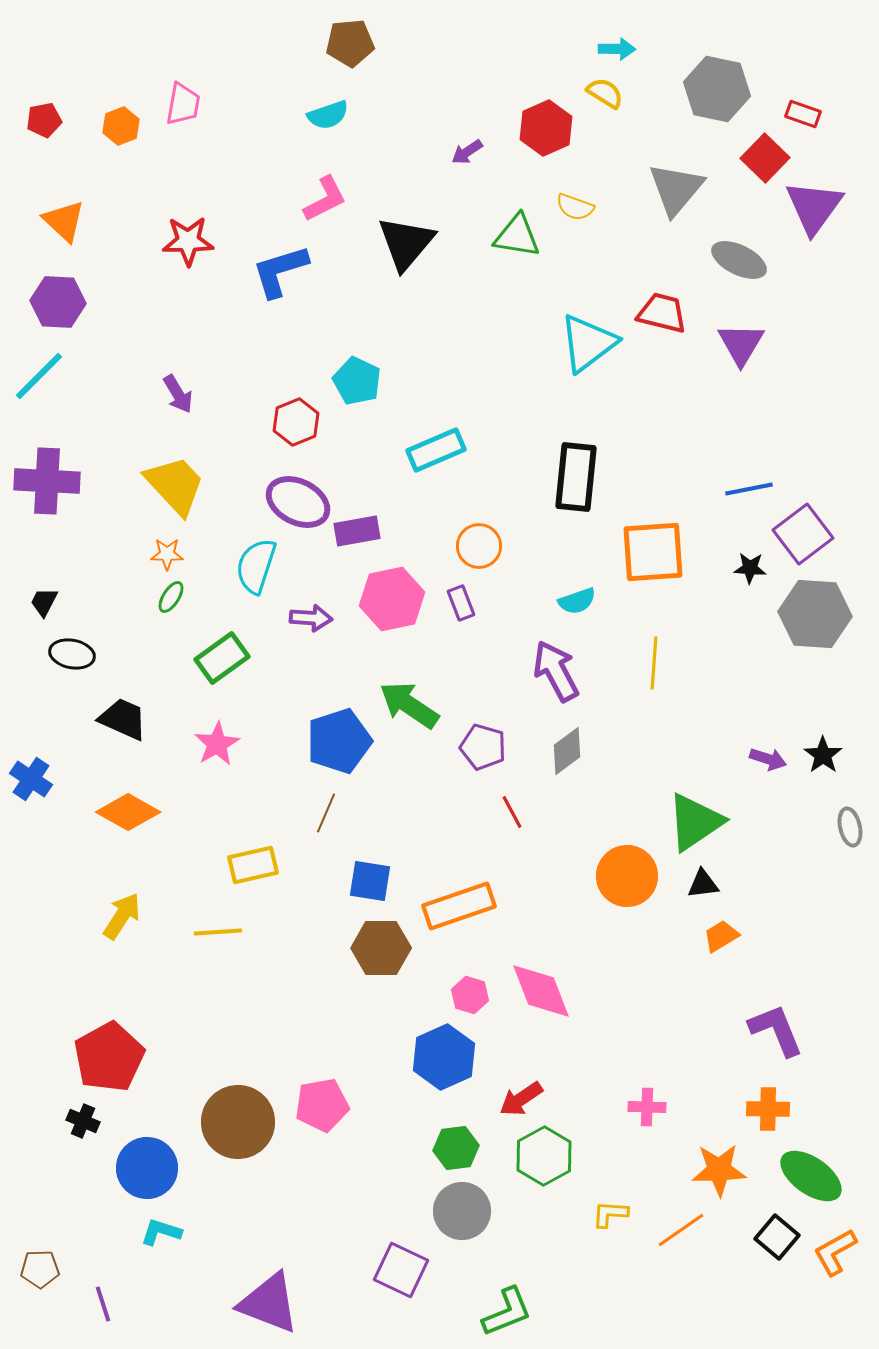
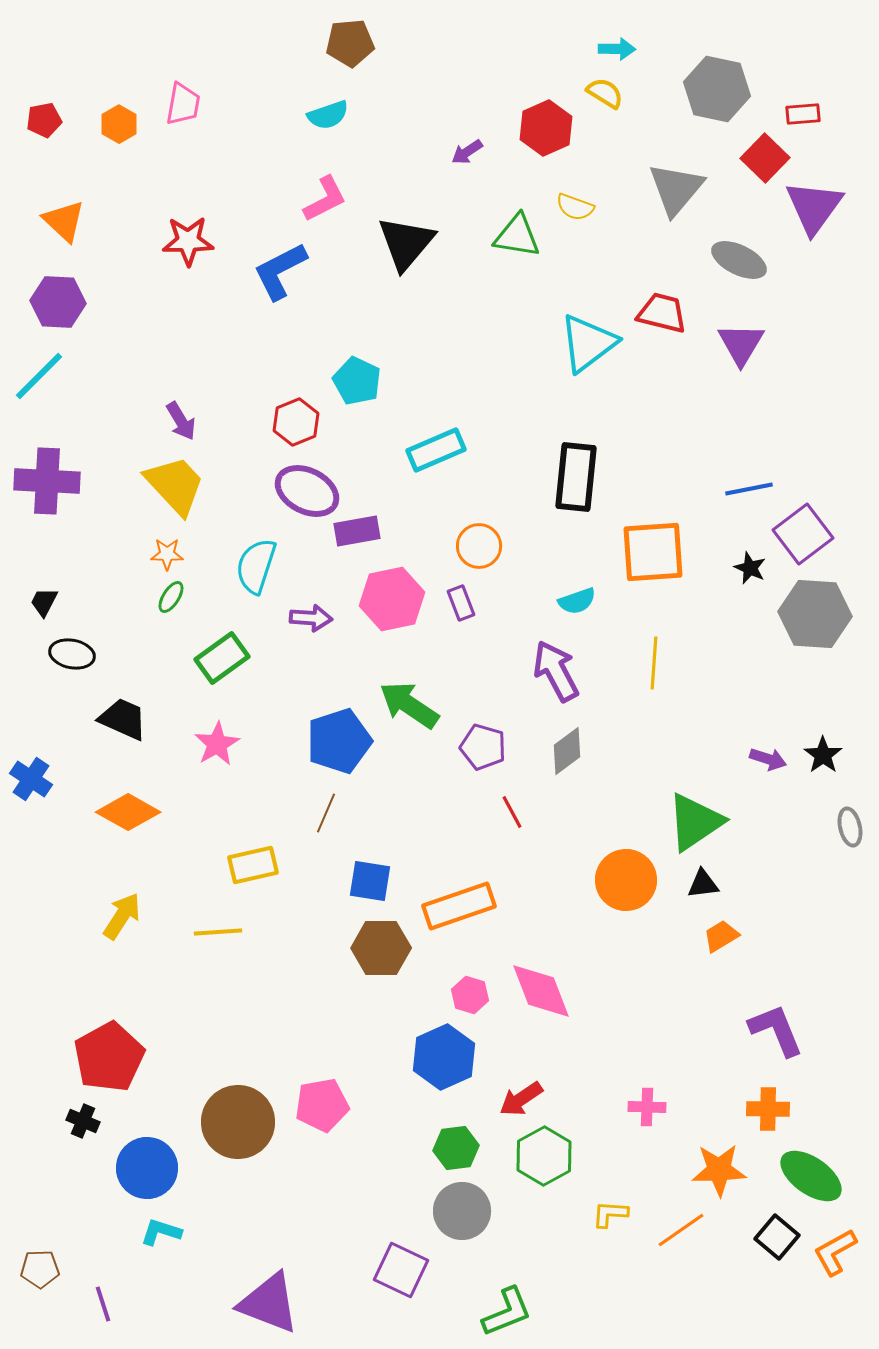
red rectangle at (803, 114): rotated 24 degrees counterclockwise
orange hexagon at (121, 126): moved 2 px left, 2 px up; rotated 9 degrees counterclockwise
blue L-shape at (280, 271): rotated 10 degrees counterclockwise
purple arrow at (178, 394): moved 3 px right, 27 px down
purple ellipse at (298, 502): moved 9 px right, 11 px up
black star at (750, 568): rotated 20 degrees clockwise
orange circle at (627, 876): moved 1 px left, 4 px down
